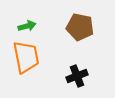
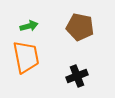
green arrow: moved 2 px right
